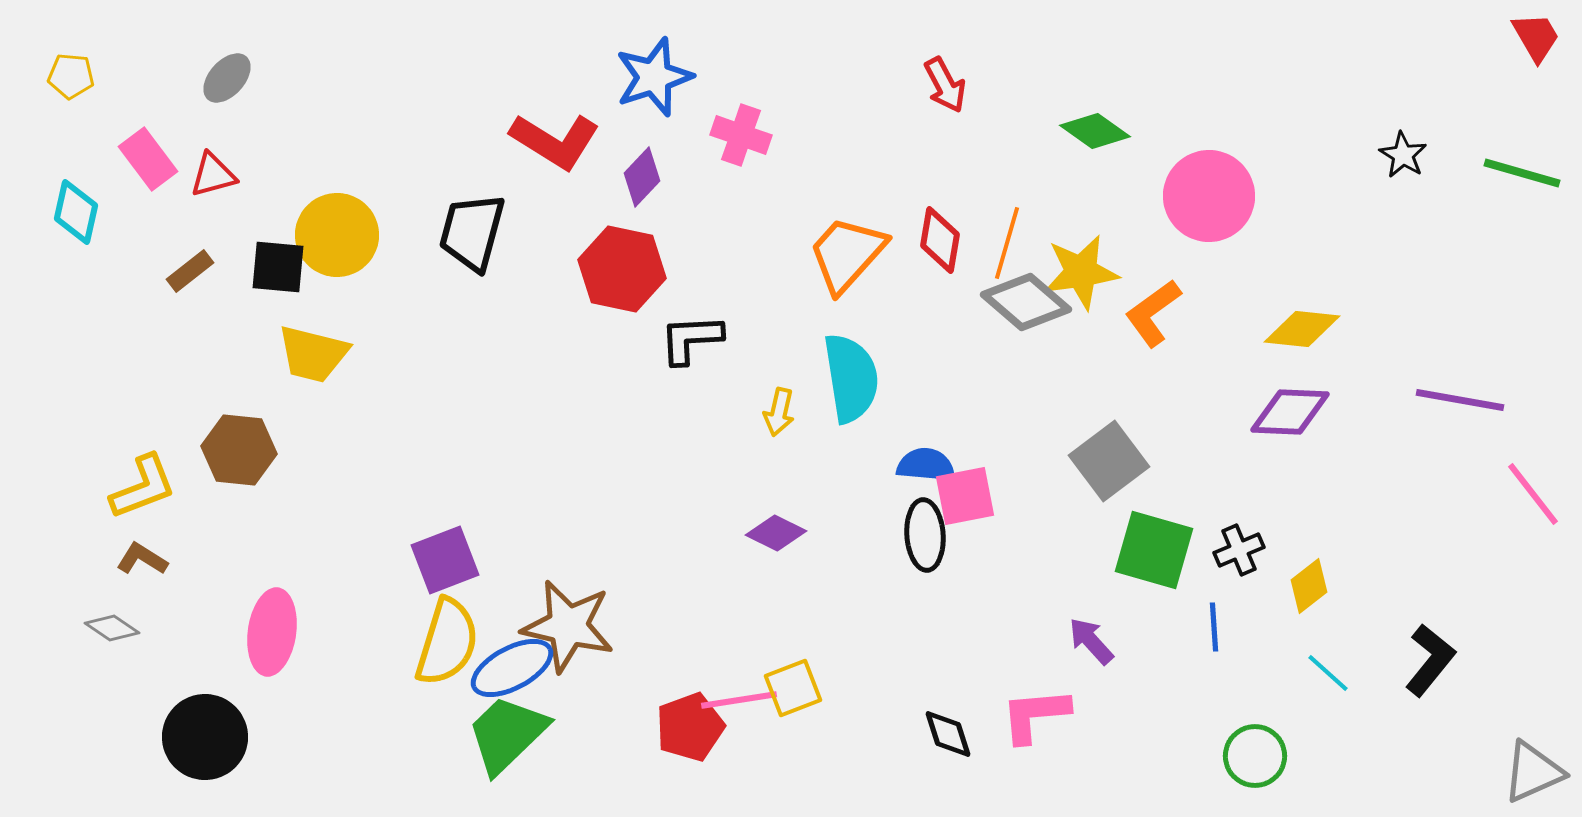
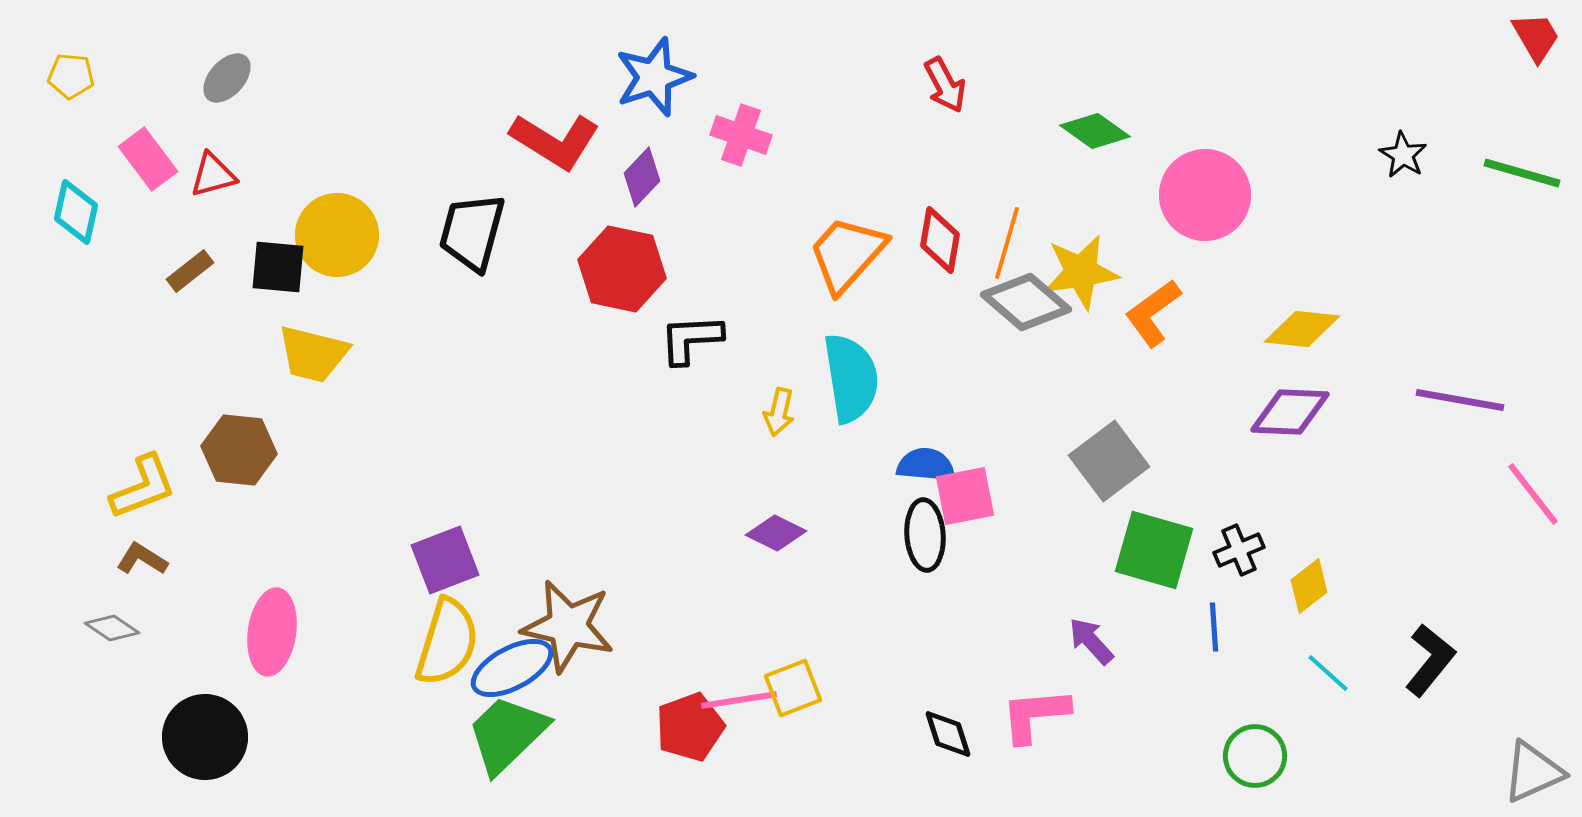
pink circle at (1209, 196): moved 4 px left, 1 px up
